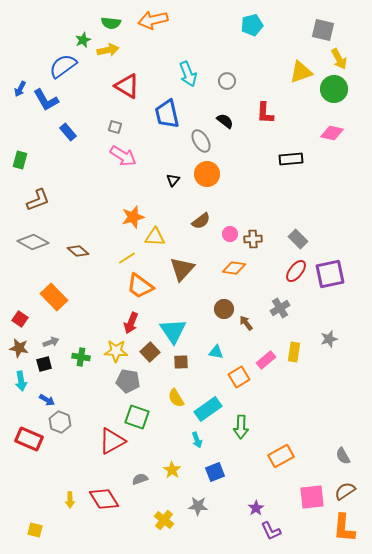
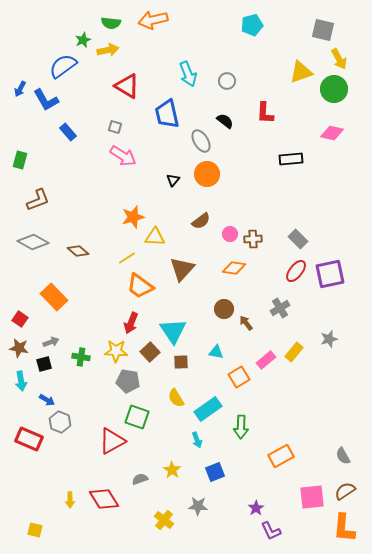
yellow rectangle at (294, 352): rotated 30 degrees clockwise
